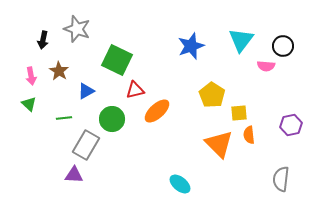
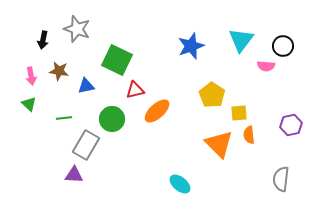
brown star: rotated 24 degrees counterclockwise
blue triangle: moved 5 px up; rotated 18 degrees clockwise
